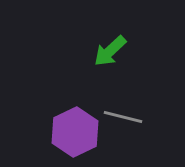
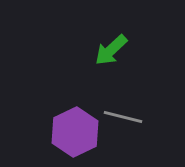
green arrow: moved 1 px right, 1 px up
